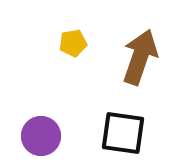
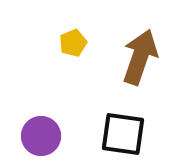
yellow pentagon: rotated 12 degrees counterclockwise
black square: moved 1 px down
